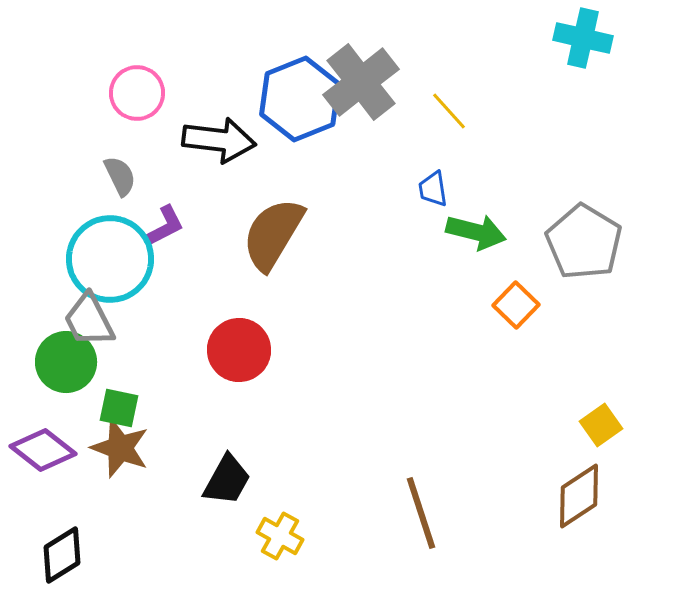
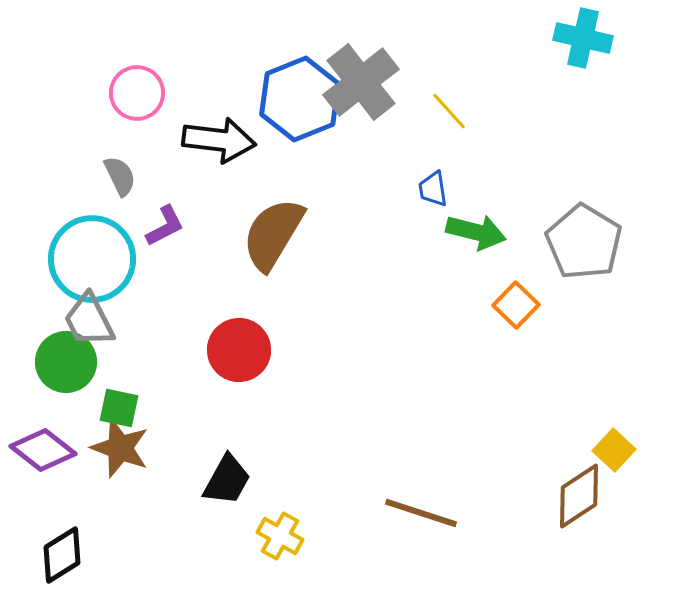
cyan circle: moved 18 px left
yellow square: moved 13 px right, 25 px down; rotated 12 degrees counterclockwise
brown line: rotated 54 degrees counterclockwise
